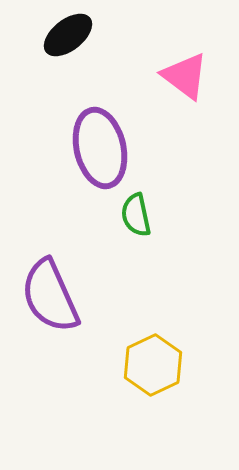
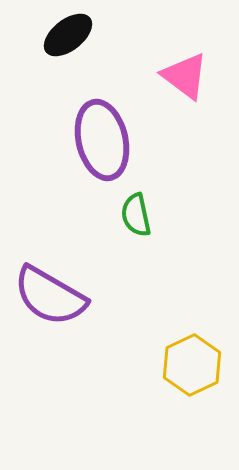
purple ellipse: moved 2 px right, 8 px up
purple semicircle: rotated 36 degrees counterclockwise
yellow hexagon: moved 39 px right
